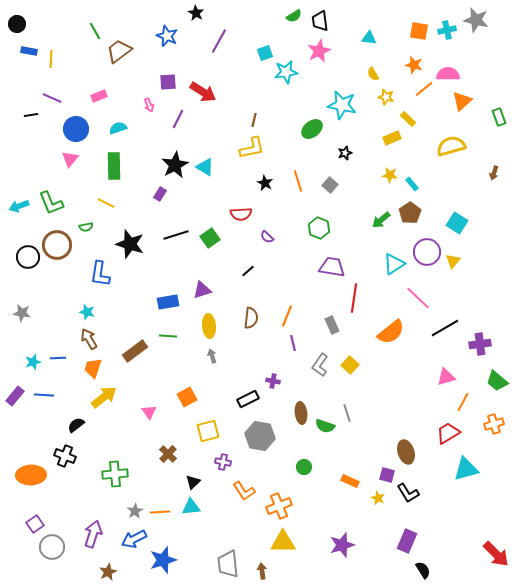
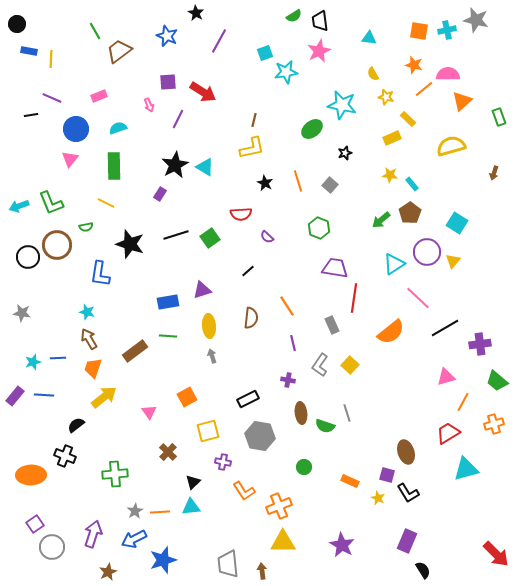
purple trapezoid at (332, 267): moved 3 px right, 1 px down
orange line at (287, 316): moved 10 px up; rotated 55 degrees counterclockwise
purple cross at (273, 381): moved 15 px right, 1 px up
brown cross at (168, 454): moved 2 px up
purple star at (342, 545): rotated 25 degrees counterclockwise
